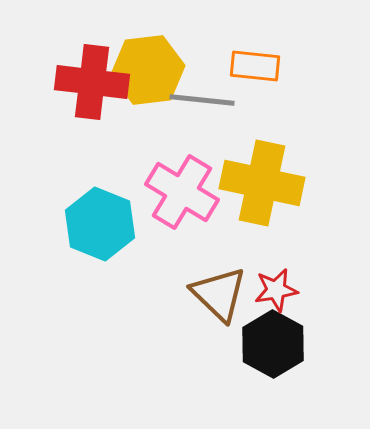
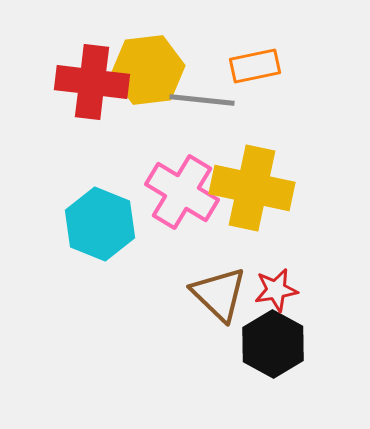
orange rectangle: rotated 18 degrees counterclockwise
yellow cross: moved 10 px left, 5 px down
